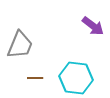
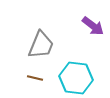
gray trapezoid: moved 21 px right
brown line: rotated 14 degrees clockwise
